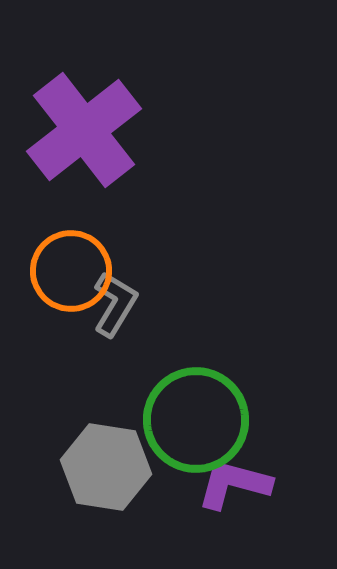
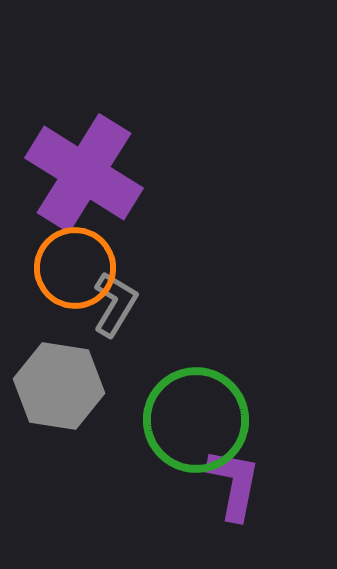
purple cross: moved 43 px down; rotated 20 degrees counterclockwise
orange circle: moved 4 px right, 3 px up
gray hexagon: moved 47 px left, 81 px up
purple L-shape: rotated 86 degrees clockwise
